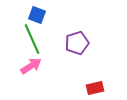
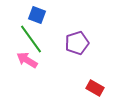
green line: moved 1 px left; rotated 12 degrees counterclockwise
pink arrow: moved 4 px left, 6 px up; rotated 115 degrees counterclockwise
red rectangle: rotated 42 degrees clockwise
